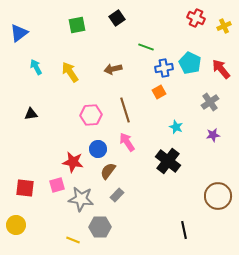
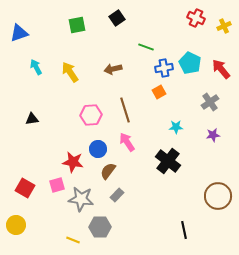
blue triangle: rotated 18 degrees clockwise
black triangle: moved 1 px right, 5 px down
cyan star: rotated 24 degrees counterclockwise
red square: rotated 24 degrees clockwise
